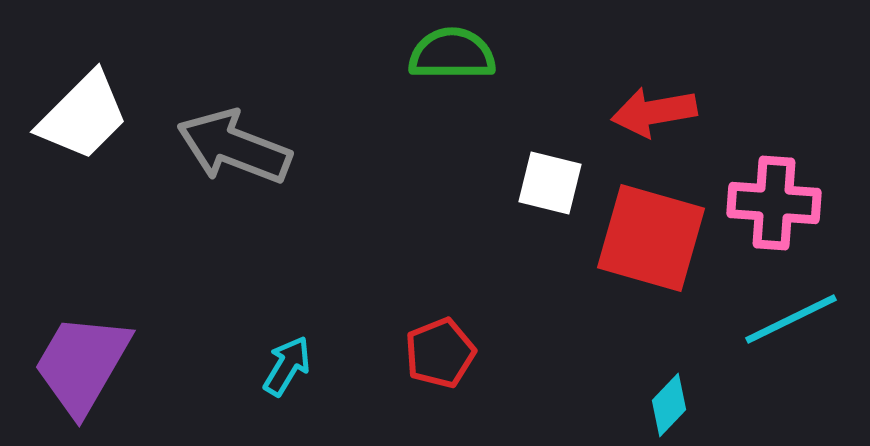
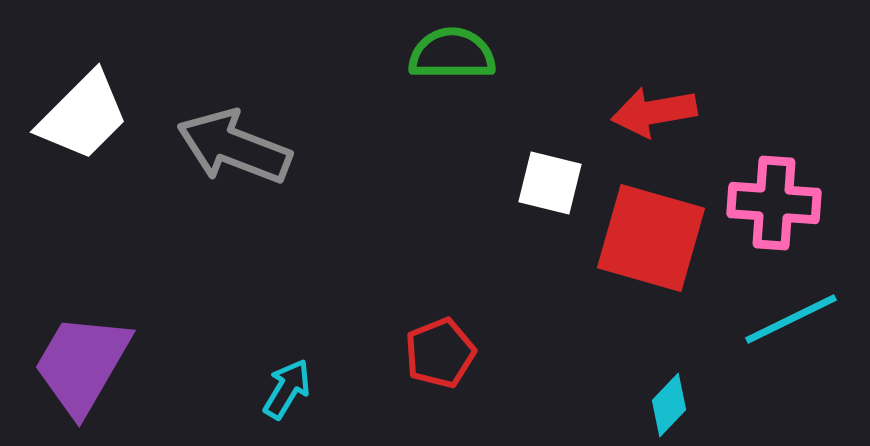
cyan arrow: moved 23 px down
